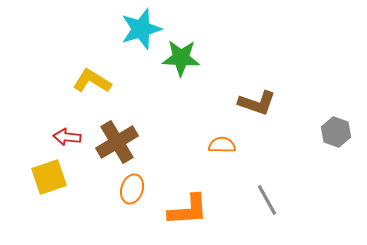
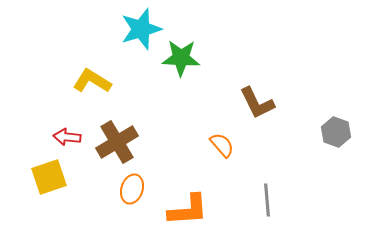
brown L-shape: rotated 45 degrees clockwise
orange semicircle: rotated 48 degrees clockwise
gray line: rotated 24 degrees clockwise
